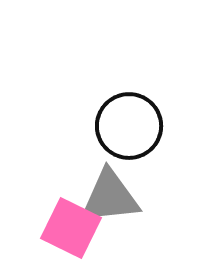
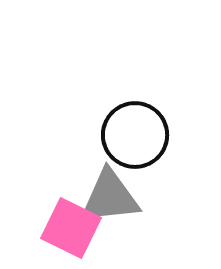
black circle: moved 6 px right, 9 px down
